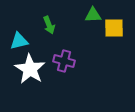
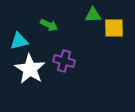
green arrow: rotated 42 degrees counterclockwise
